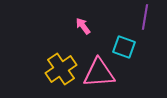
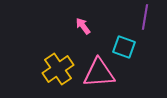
yellow cross: moved 3 px left
